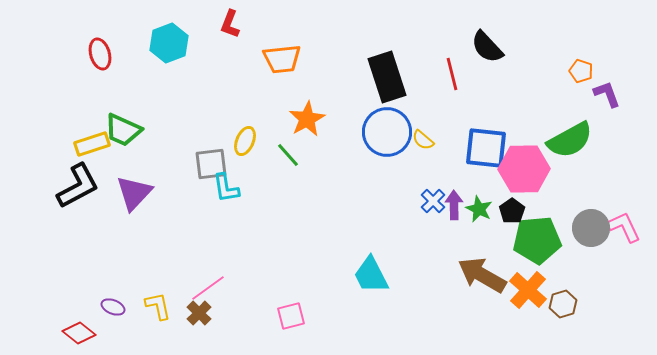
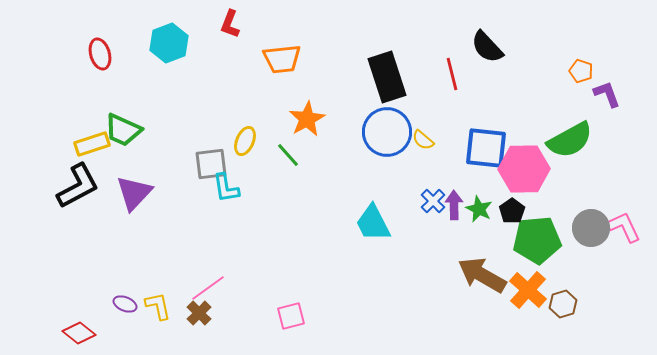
cyan trapezoid: moved 2 px right, 52 px up
purple ellipse: moved 12 px right, 3 px up
